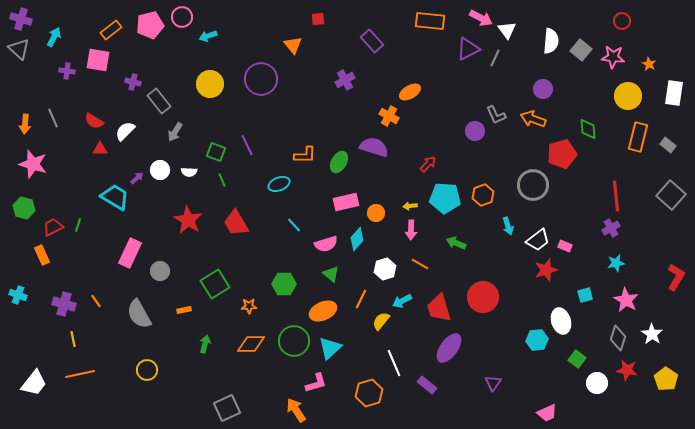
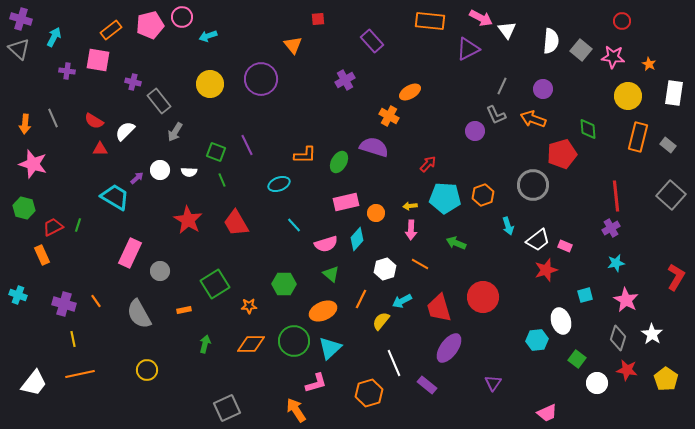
gray line at (495, 58): moved 7 px right, 28 px down
